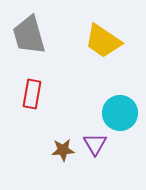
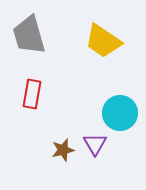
brown star: rotated 10 degrees counterclockwise
